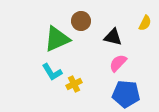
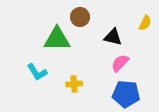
brown circle: moved 1 px left, 4 px up
green triangle: rotated 24 degrees clockwise
pink semicircle: moved 2 px right
cyan L-shape: moved 15 px left
yellow cross: rotated 21 degrees clockwise
